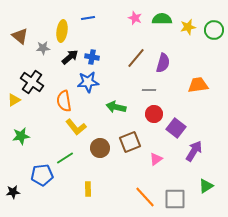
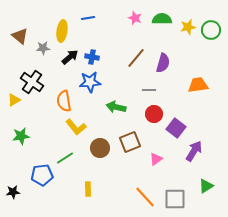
green circle: moved 3 px left
blue star: moved 2 px right
